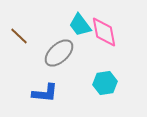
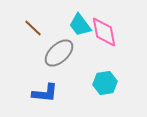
brown line: moved 14 px right, 8 px up
